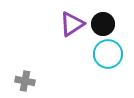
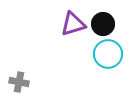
purple triangle: moved 1 px right; rotated 16 degrees clockwise
gray cross: moved 6 px left, 1 px down
